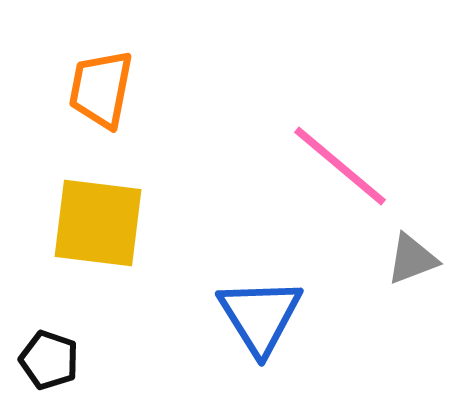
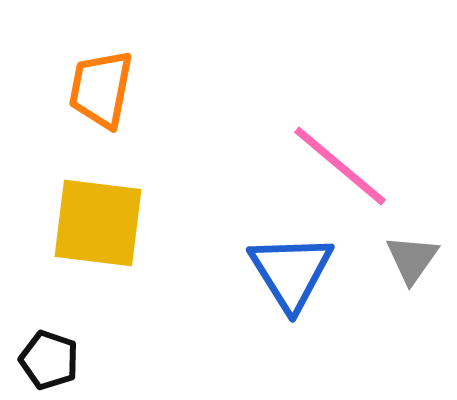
gray triangle: rotated 34 degrees counterclockwise
blue triangle: moved 31 px right, 44 px up
